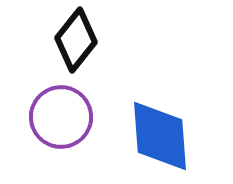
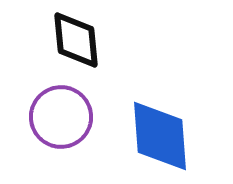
black diamond: rotated 44 degrees counterclockwise
